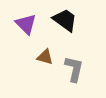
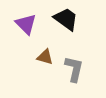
black trapezoid: moved 1 px right, 1 px up
